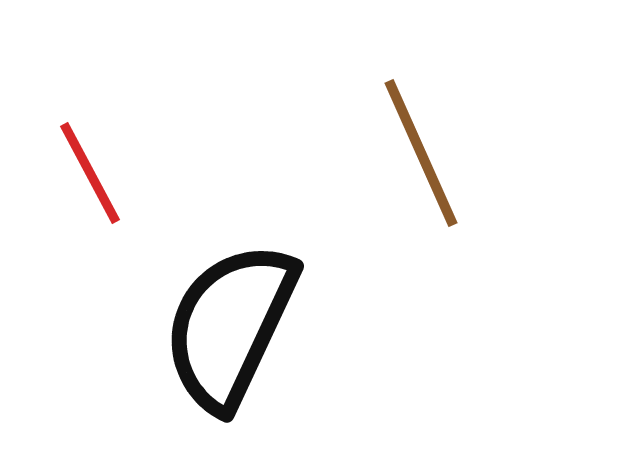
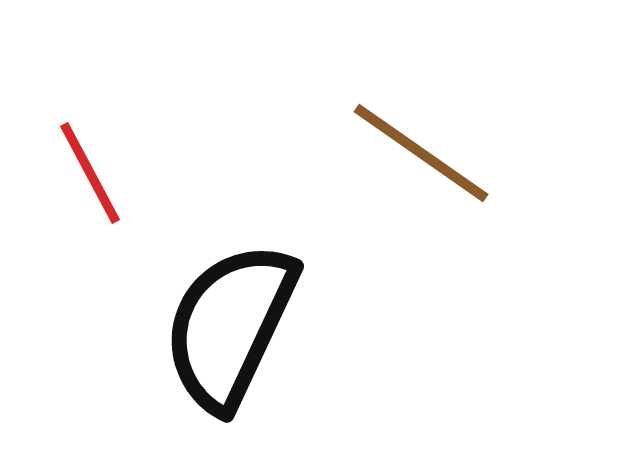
brown line: rotated 31 degrees counterclockwise
